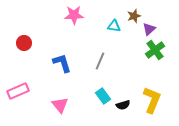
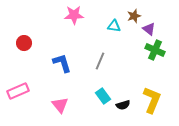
purple triangle: rotated 40 degrees counterclockwise
green cross: rotated 30 degrees counterclockwise
